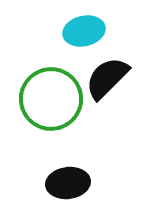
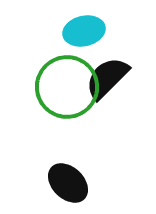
green circle: moved 16 px right, 12 px up
black ellipse: rotated 51 degrees clockwise
